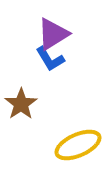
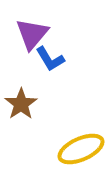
purple triangle: moved 21 px left; rotated 18 degrees counterclockwise
yellow ellipse: moved 3 px right, 4 px down
